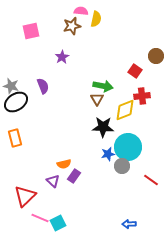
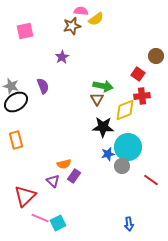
yellow semicircle: rotated 42 degrees clockwise
pink square: moved 6 px left
red square: moved 3 px right, 3 px down
orange rectangle: moved 1 px right, 2 px down
blue arrow: rotated 96 degrees counterclockwise
